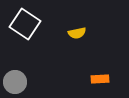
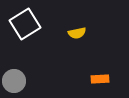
white square: rotated 24 degrees clockwise
gray circle: moved 1 px left, 1 px up
